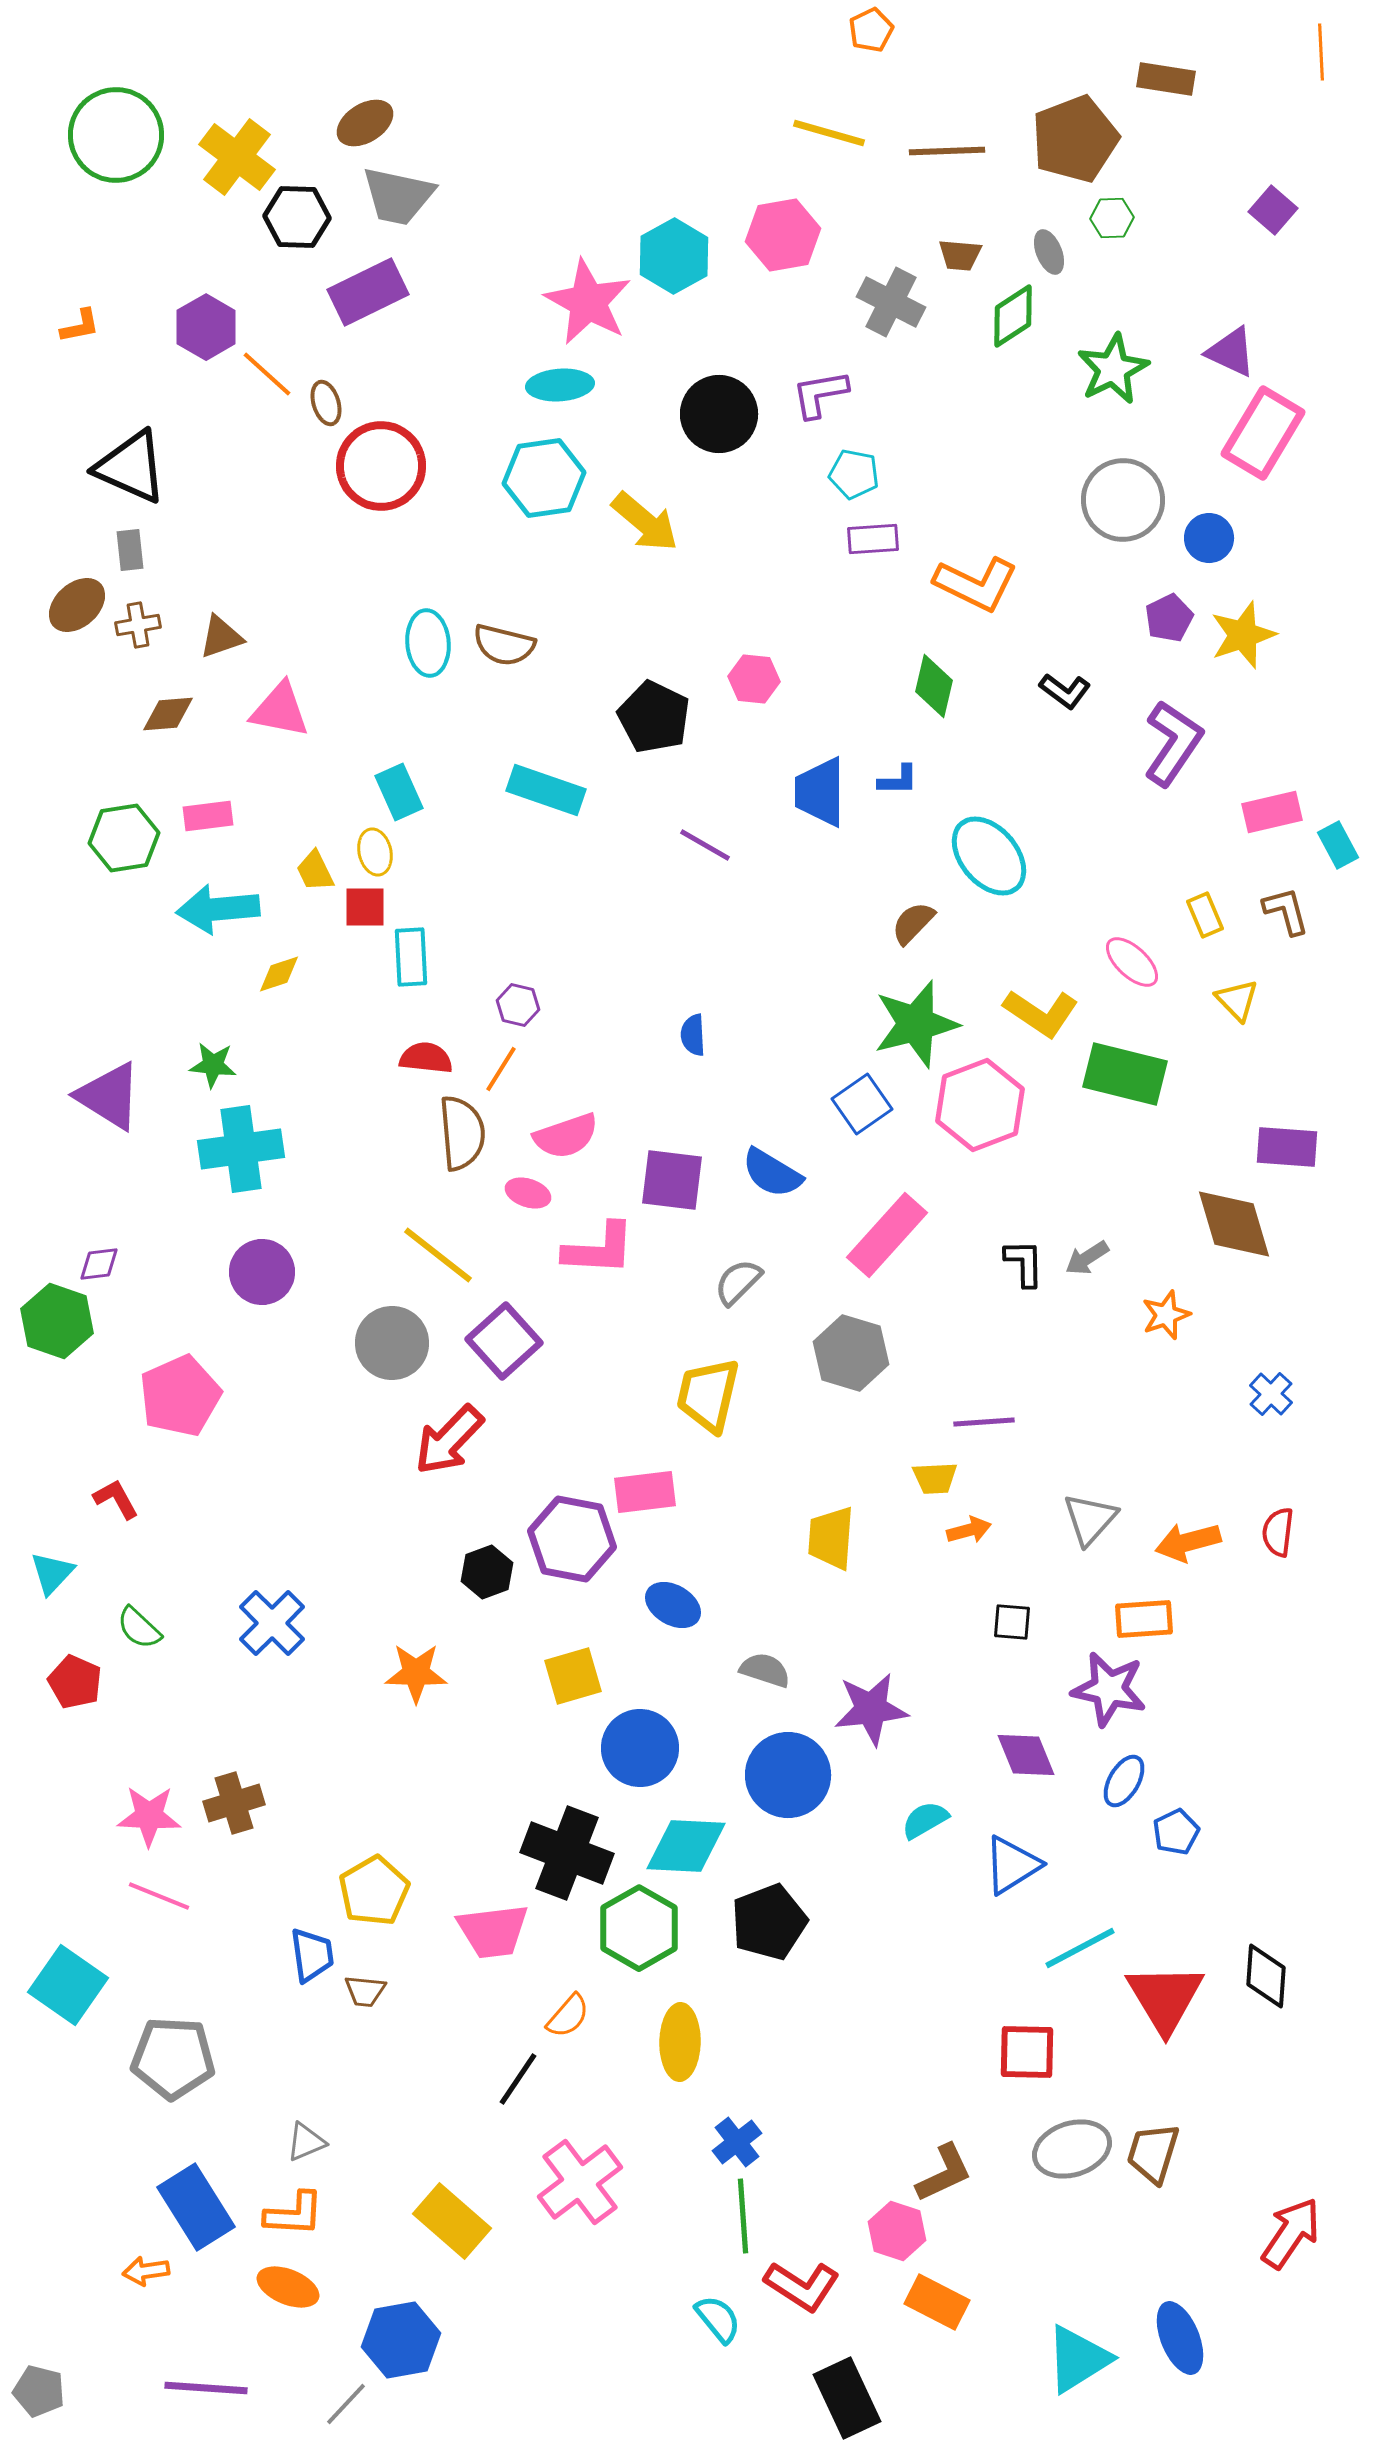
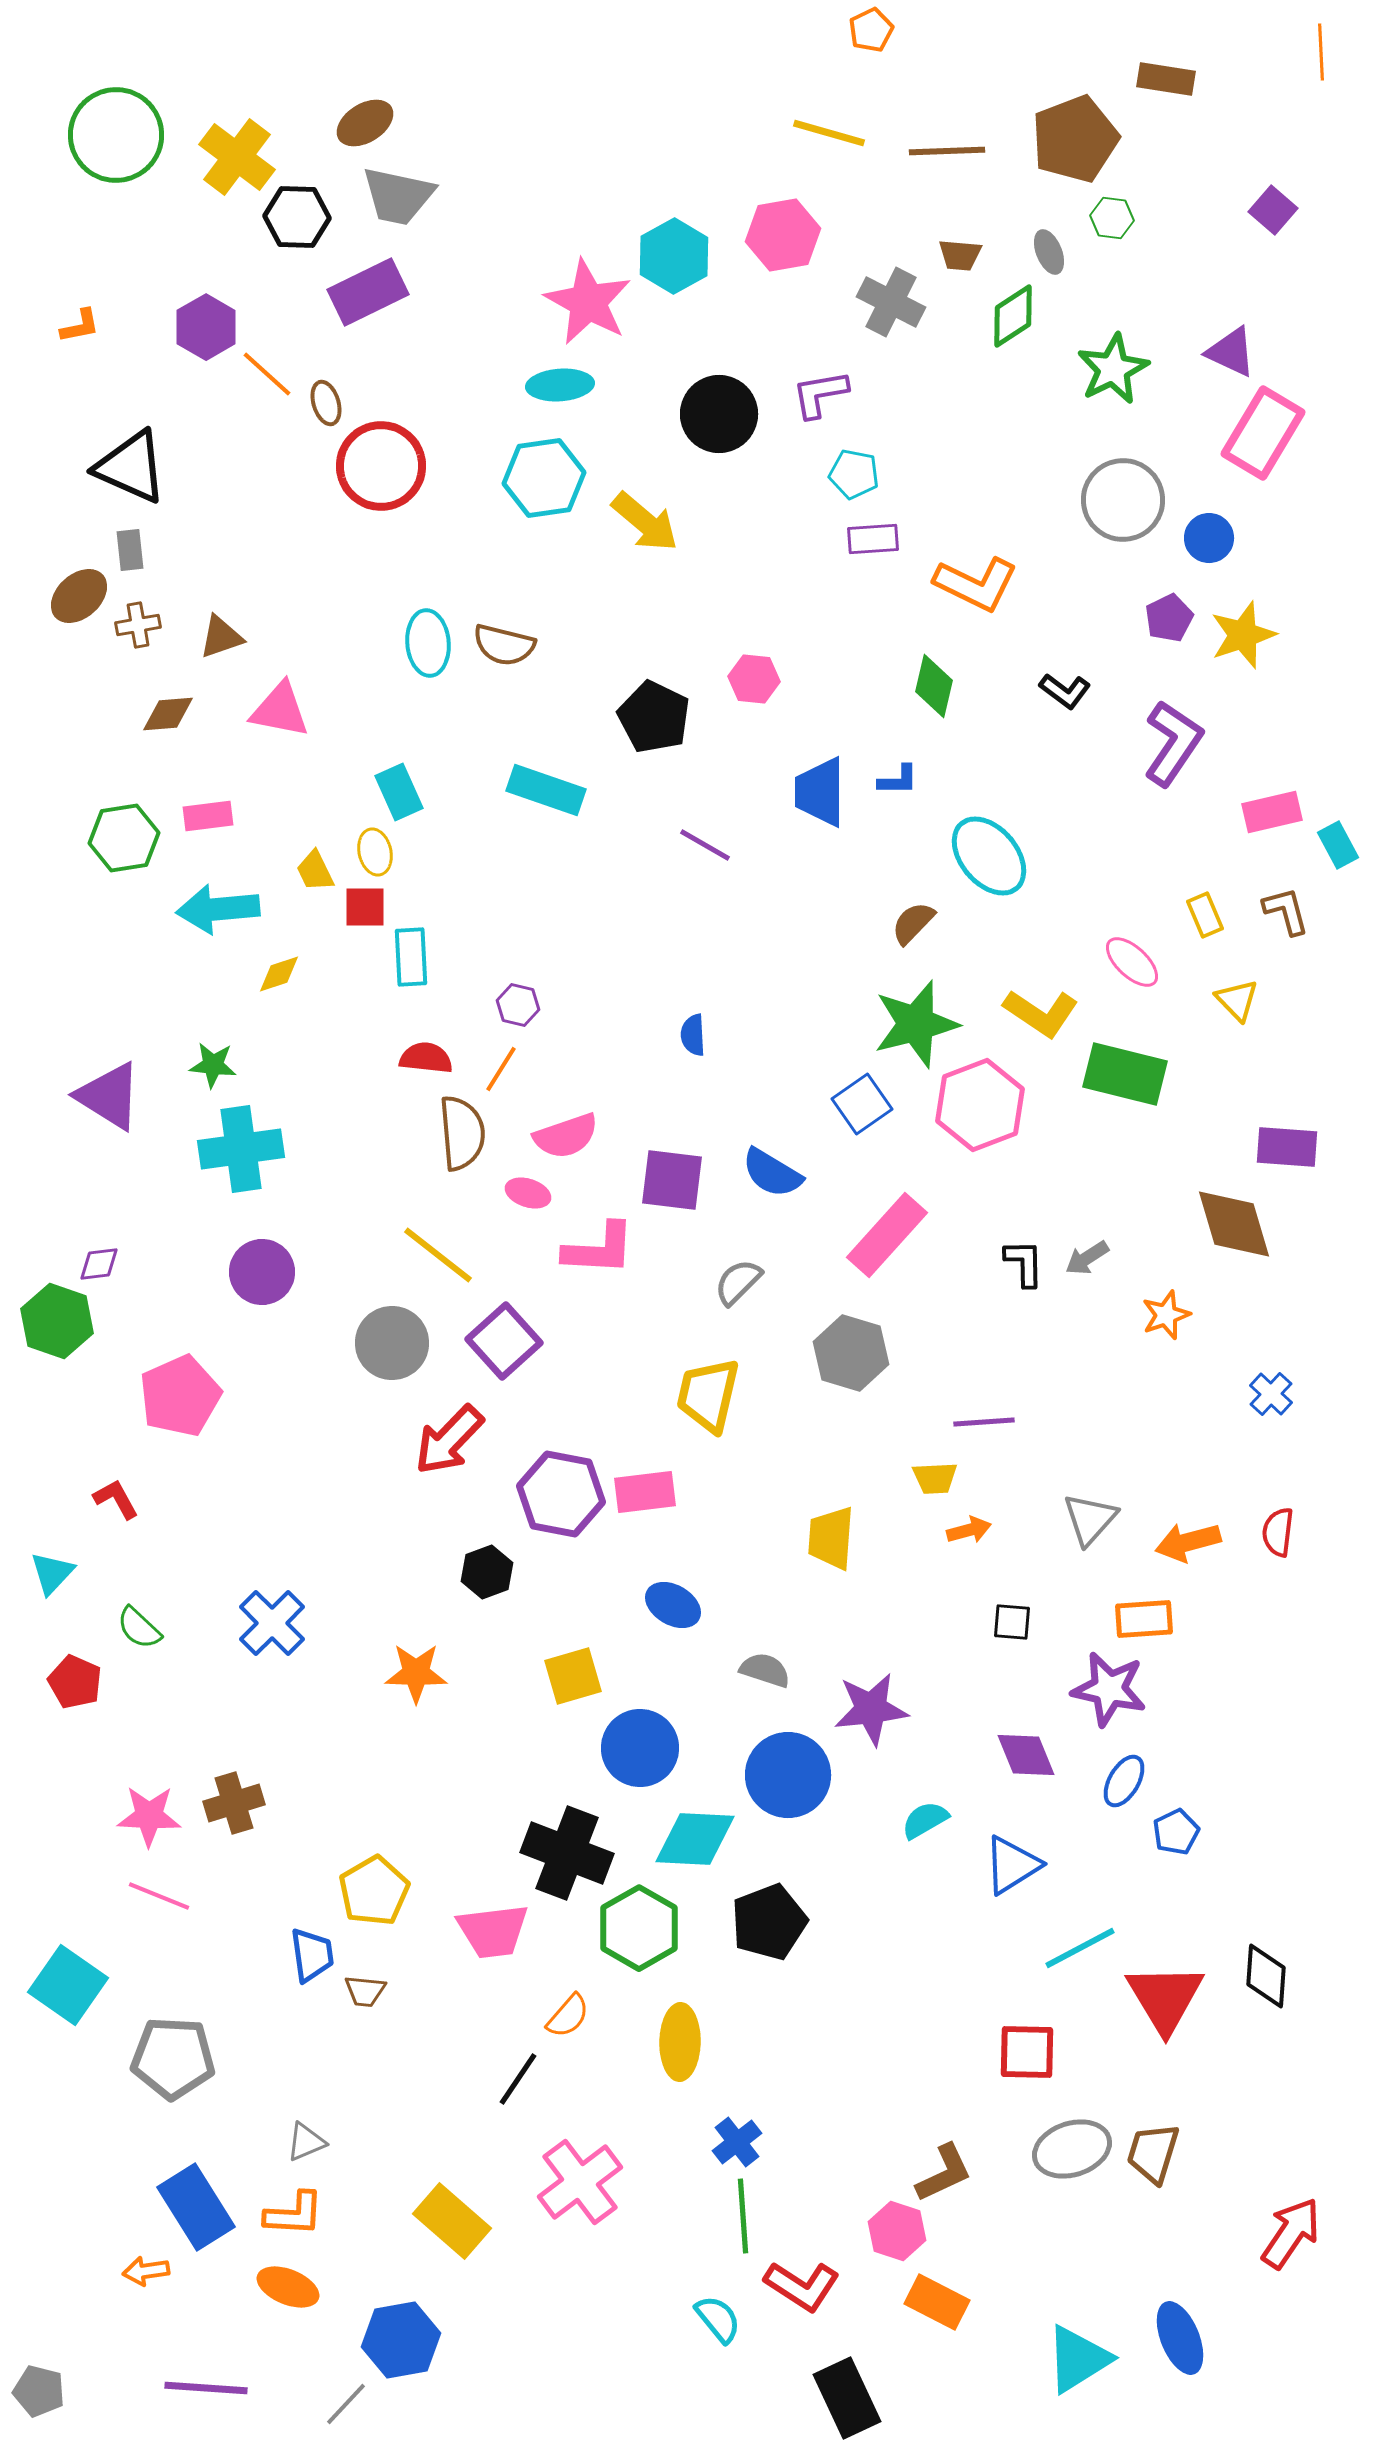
green hexagon at (1112, 218): rotated 9 degrees clockwise
brown ellipse at (77, 605): moved 2 px right, 9 px up
purple hexagon at (572, 1539): moved 11 px left, 45 px up
cyan diamond at (686, 1846): moved 9 px right, 7 px up
